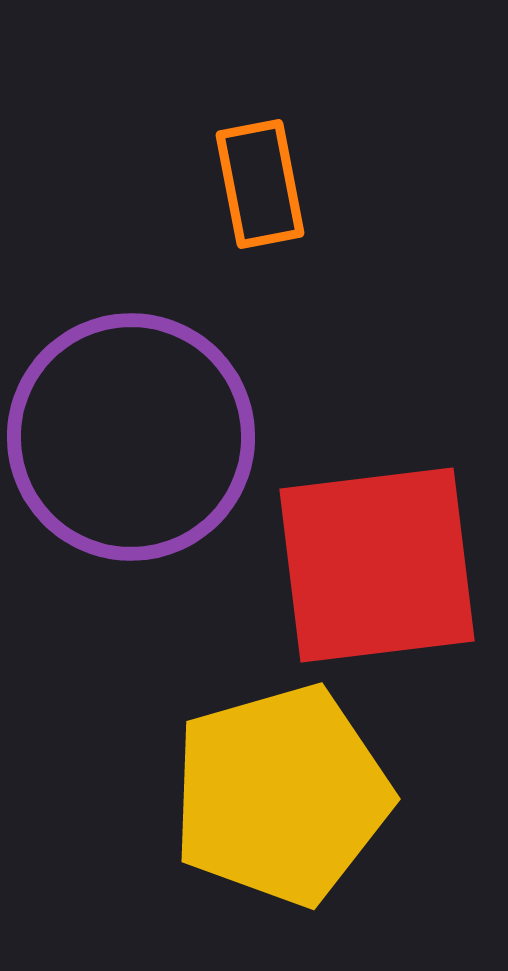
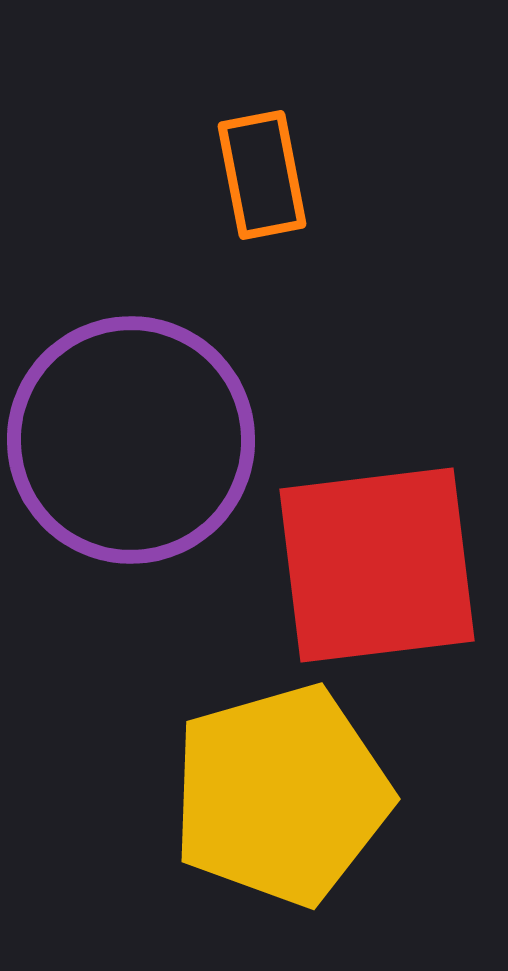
orange rectangle: moved 2 px right, 9 px up
purple circle: moved 3 px down
